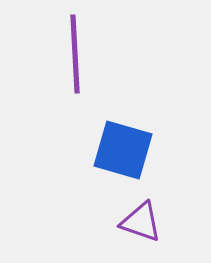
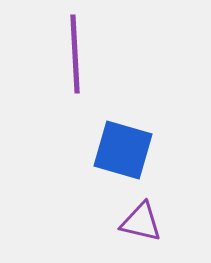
purple triangle: rotated 6 degrees counterclockwise
